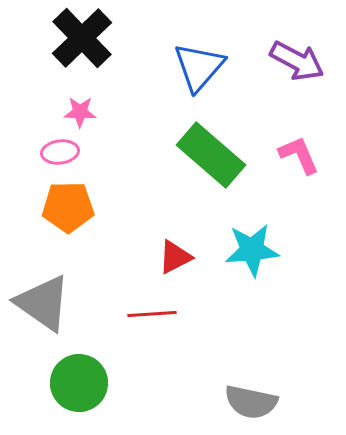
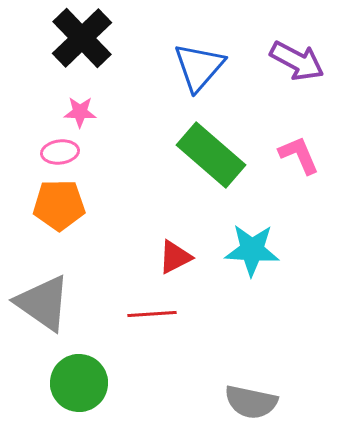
orange pentagon: moved 9 px left, 2 px up
cyan star: rotated 8 degrees clockwise
